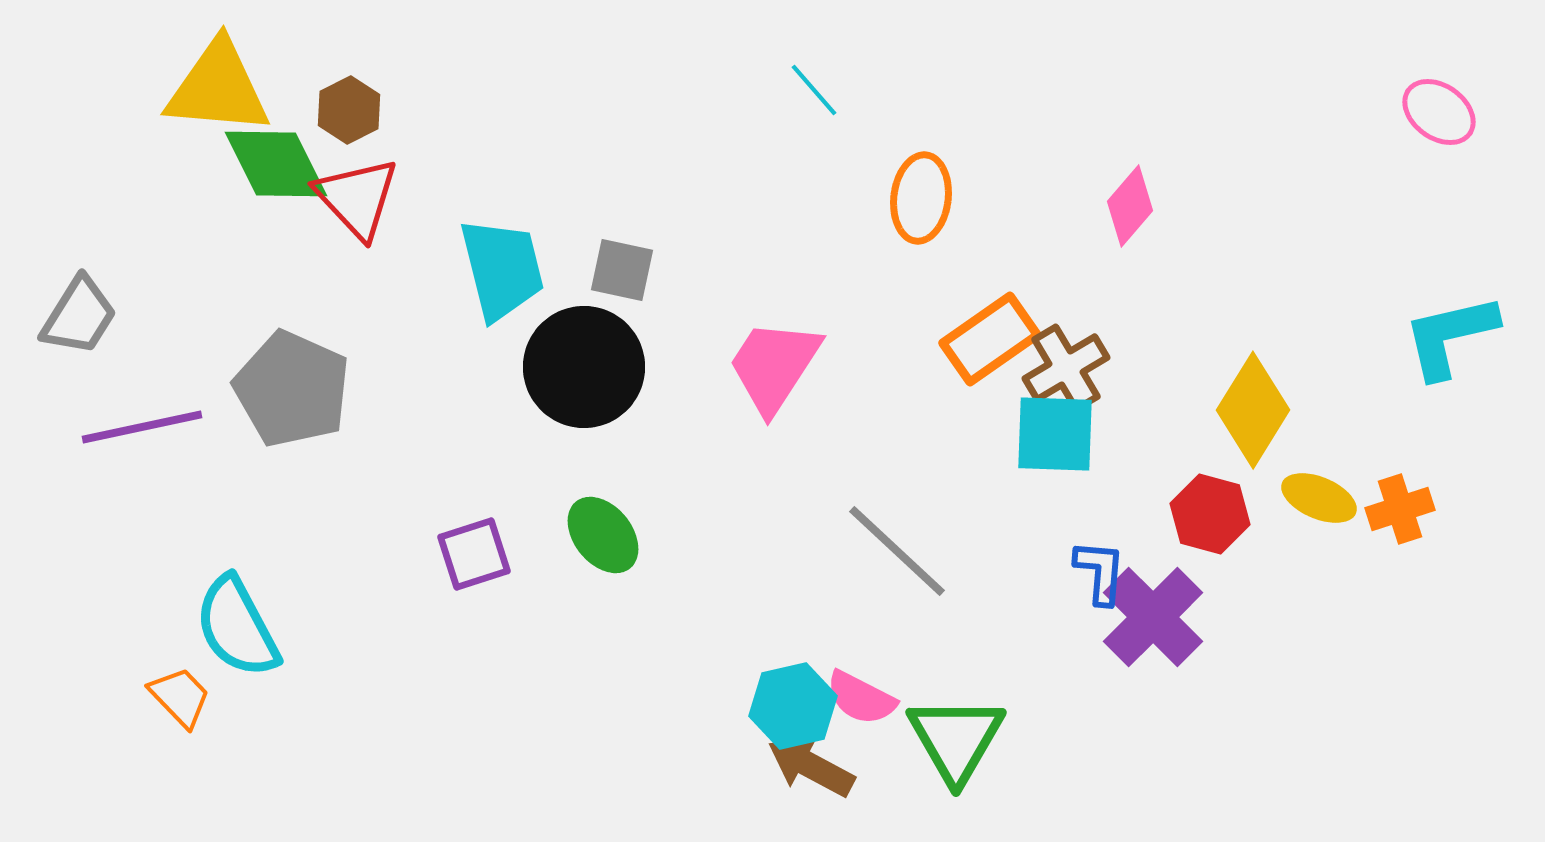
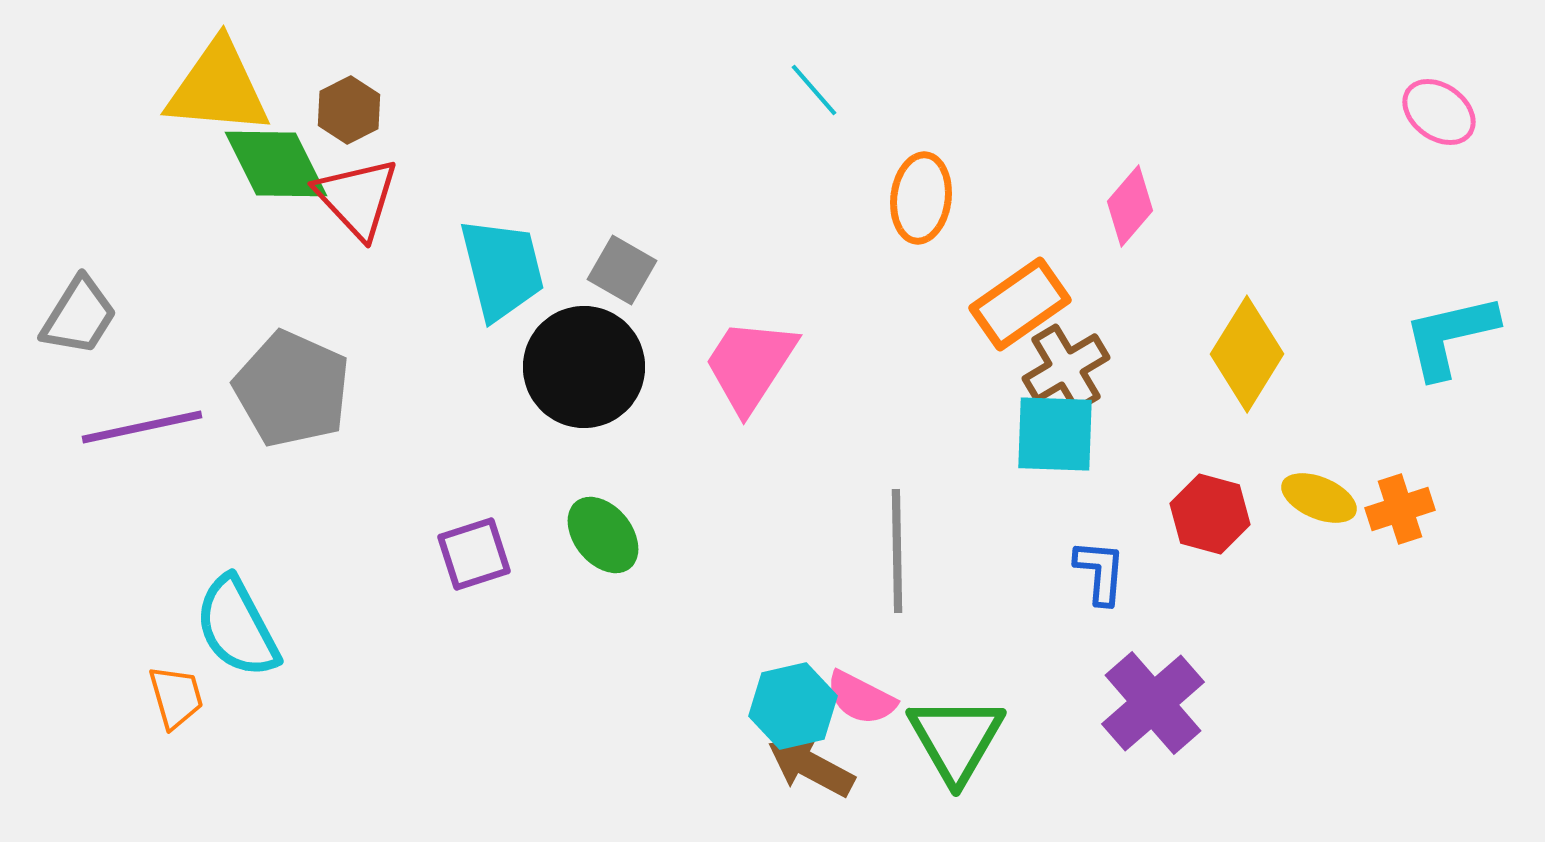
gray square: rotated 18 degrees clockwise
orange rectangle: moved 30 px right, 35 px up
pink trapezoid: moved 24 px left, 1 px up
yellow diamond: moved 6 px left, 56 px up
gray line: rotated 46 degrees clockwise
purple cross: moved 86 px down; rotated 4 degrees clockwise
orange trapezoid: moved 4 px left; rotated 28 degrees clockwise
